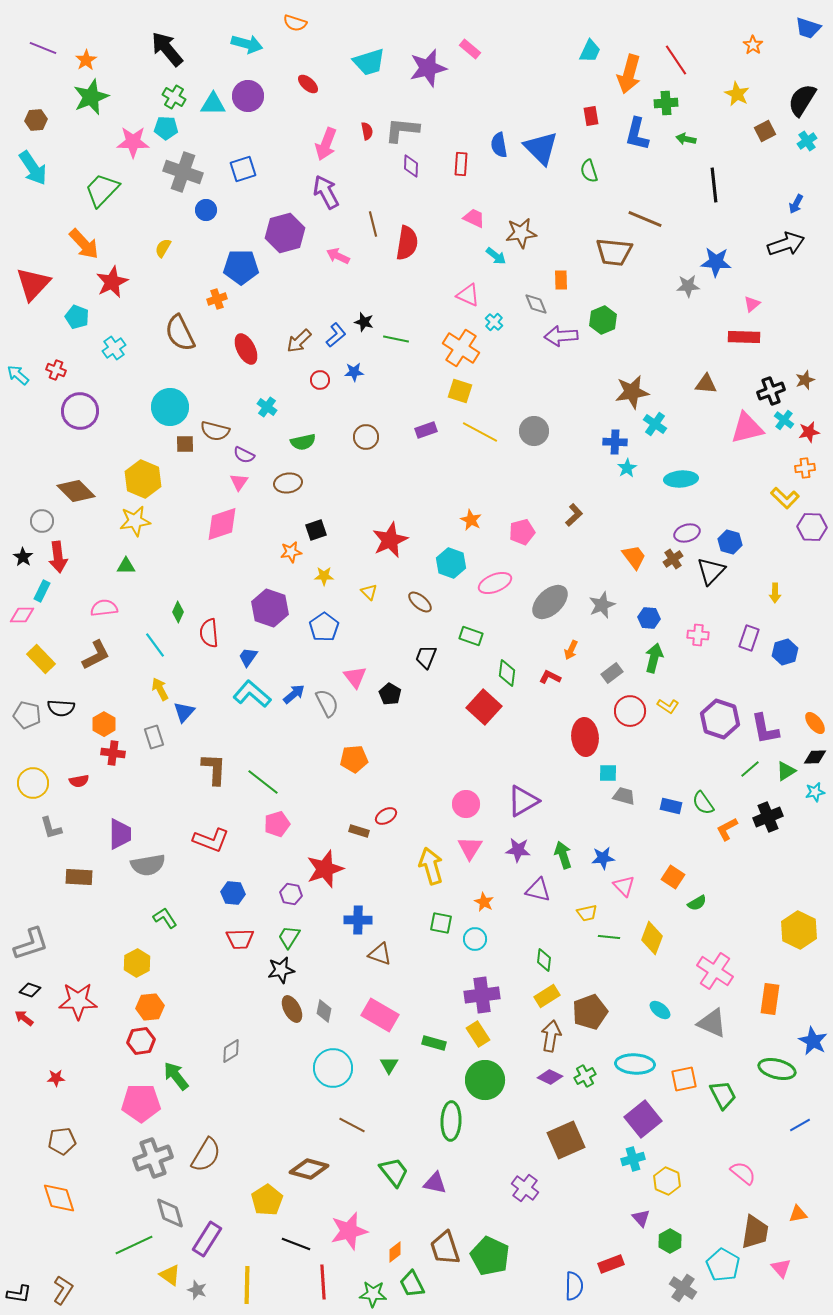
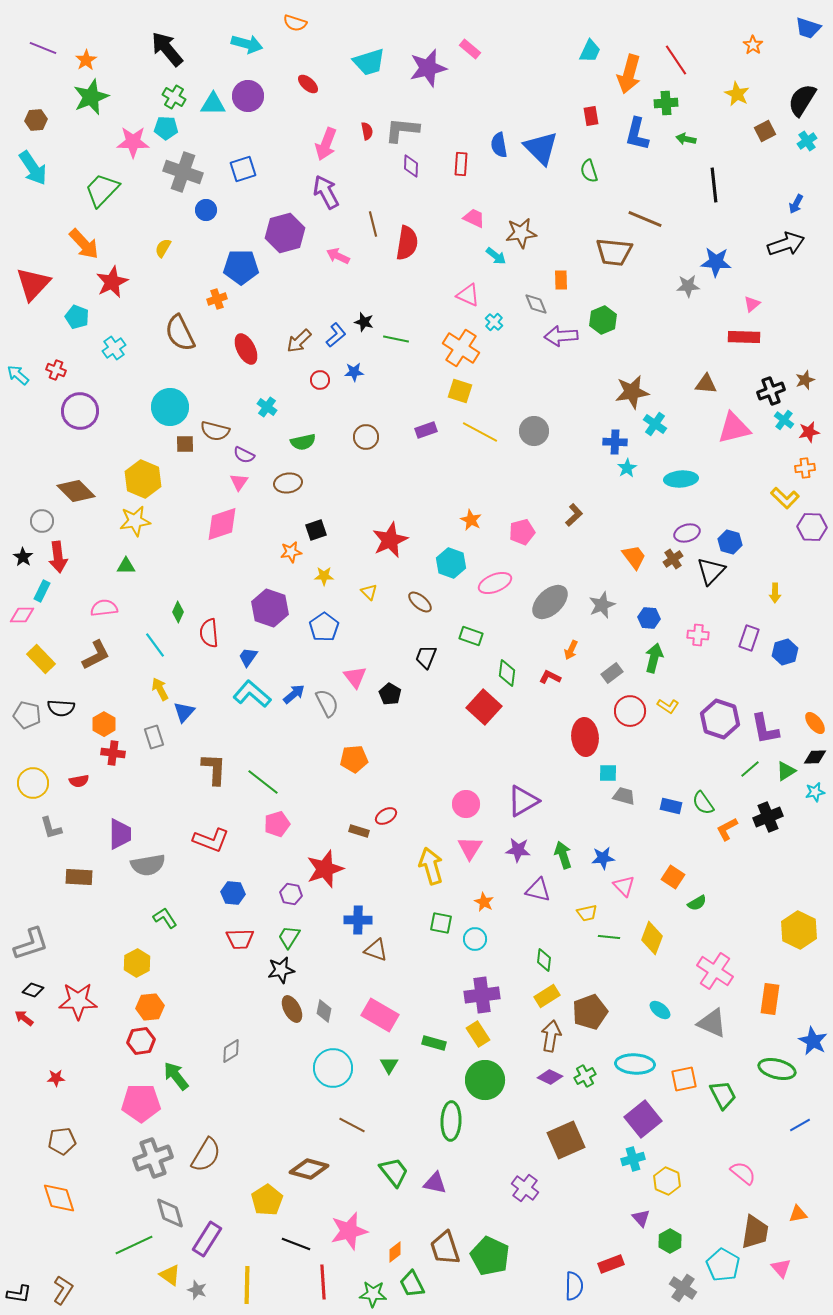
pink triangle at (747, 428): moved 13 px left
brown triangle at (380, 954): moved 4 px left, 4 px up
black diamond at (30, 990): moved 3 px right
